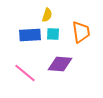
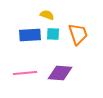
yellow semicircle: rotated 88 degrees counterclockwise
orange trapezoid: moved 3 px left, 2 px down; rotated 10 degrees counterclockwise
purple diamond: moved 9 px down
pink line: rotated 45 degrees counterclockwise
